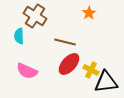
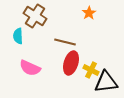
cyan semicircle: moved 1 px left
red ellipse: moved 2 px right, 1 px up; rotated 25 degrees counterclockwise
pink semicircle: moved 3 px right, 3 px up
